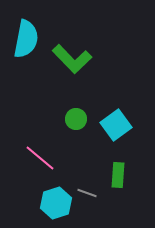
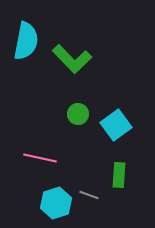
cyan semicircle: moved 2 px down
green circle: moved 2 px right, 5 px up
pink line: rotated 28 degrees counterclockwise
green rectangle: moved 1 px right
gray line: moved 2 px right, 2 px down
